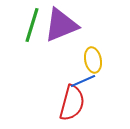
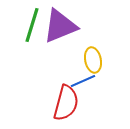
purple triangle: moved 1 px left, 1 px down
red semicircle: moved 6 px left
